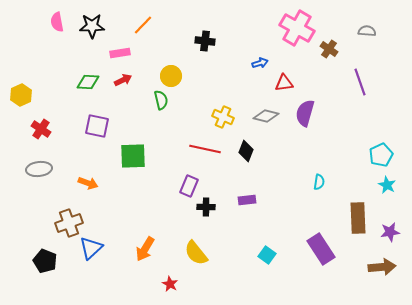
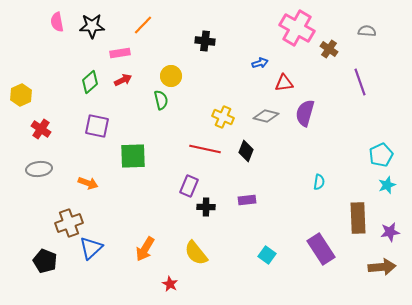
green diamond at (88, 82): moved 2 px right; rotated 45 degrees counterclockwise
cyan star at (387, 185): rotated 24 degrees clockwise
